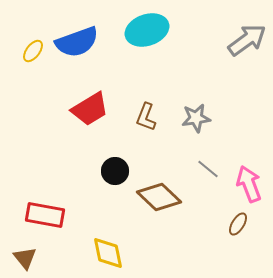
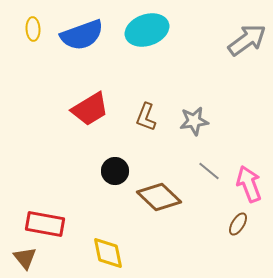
blue semicircle: moved 5 px right, 7 px up
yellow ellipse: moved 22 px up; rotated 40 degrees counterclockwise
gray star: moved 2 px left, 3 px down
gray line: moved 1 px right, 2 px down
red rectangle: moved 9 px down
